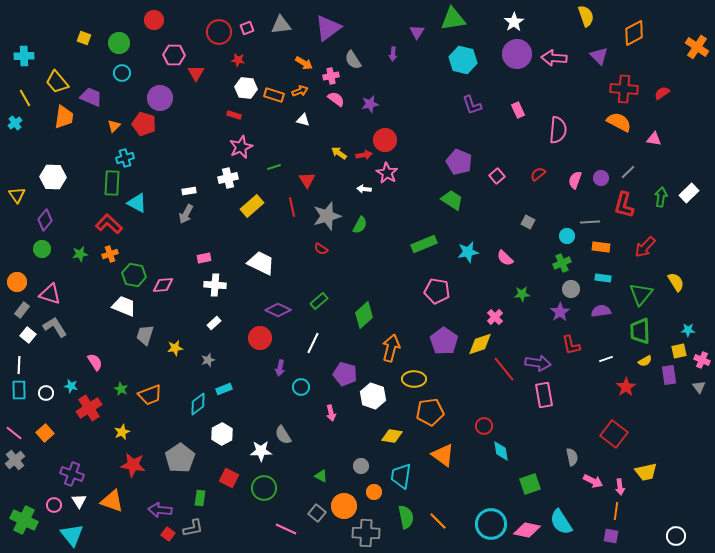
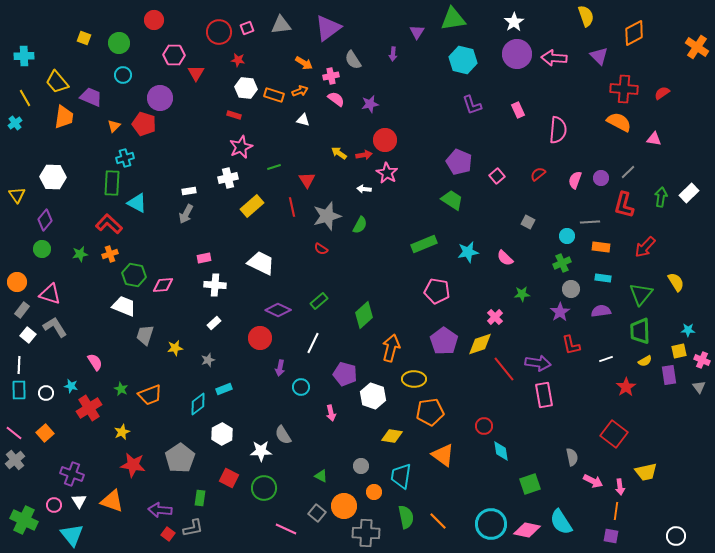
cyan circle at (122, 73): moved 1 px right, 2 px down
